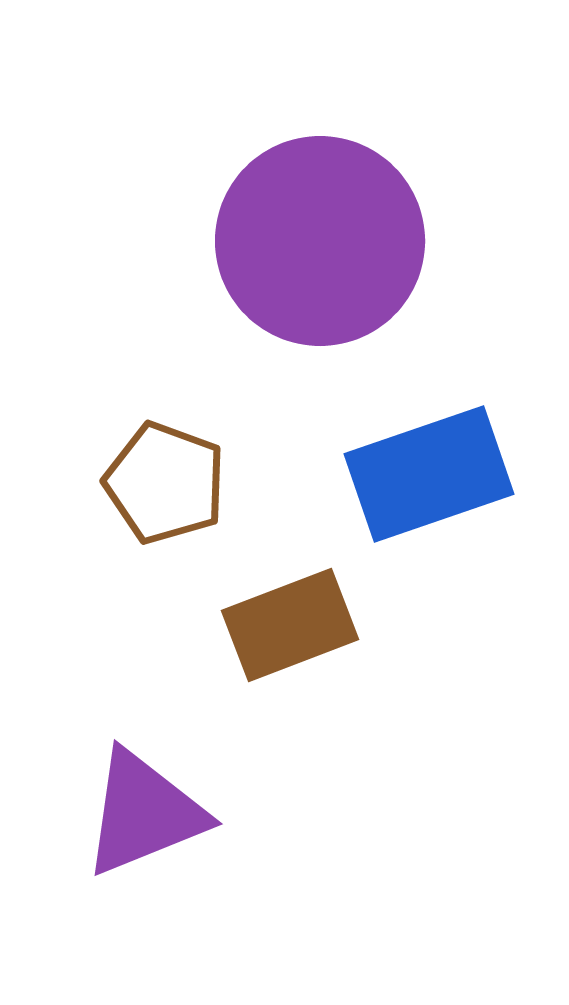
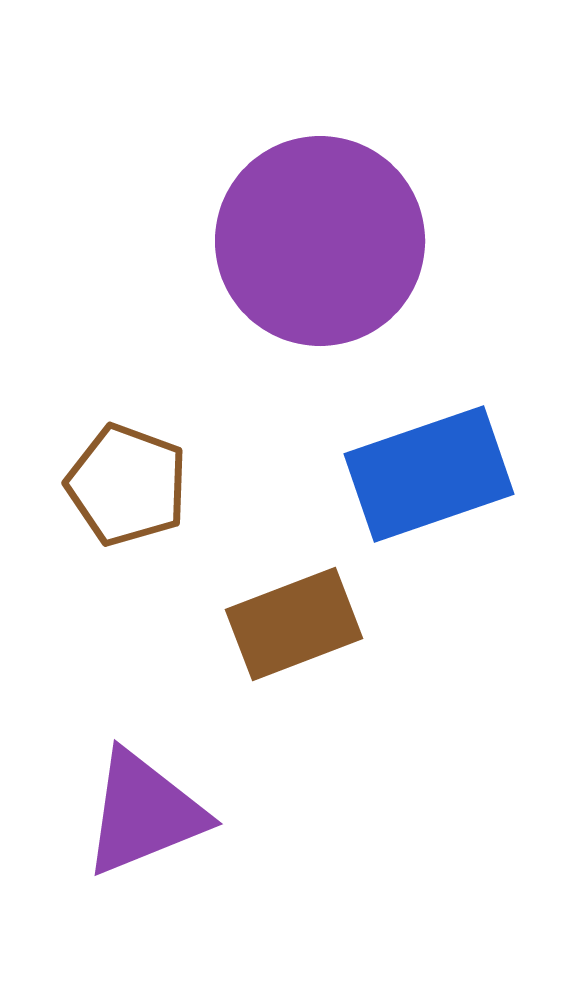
brown pentagon: moved 38 px left, 2 px down
brown rectangle: moved 4 px right, 1 px up
